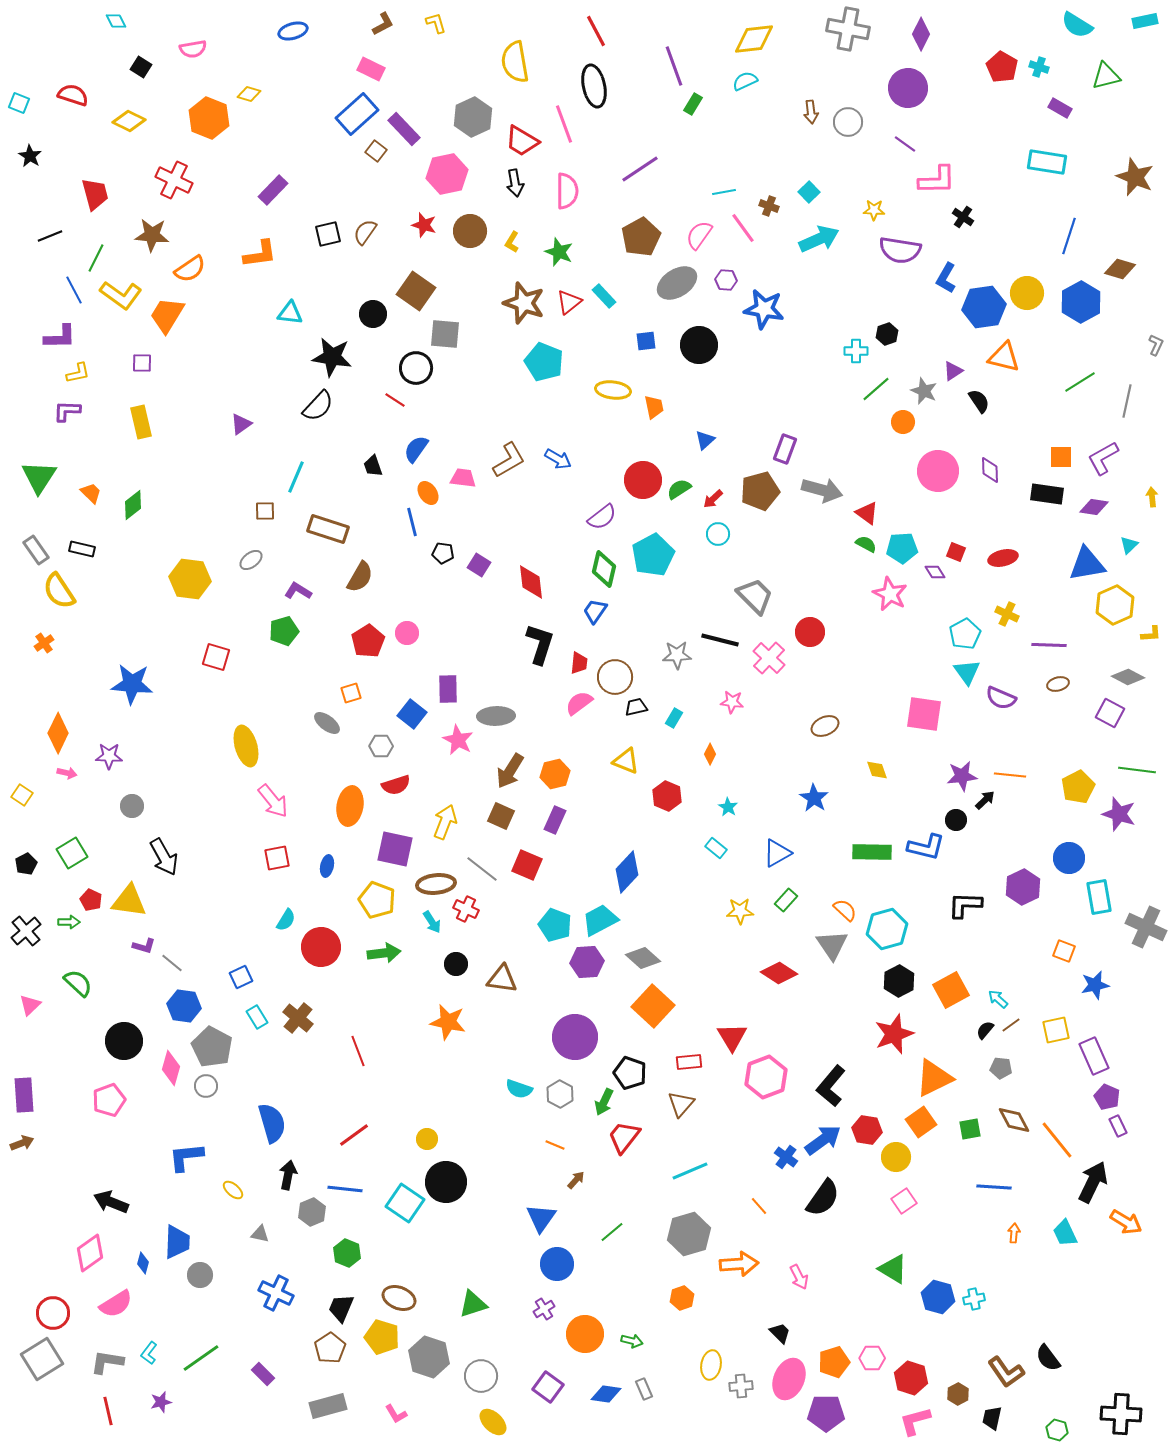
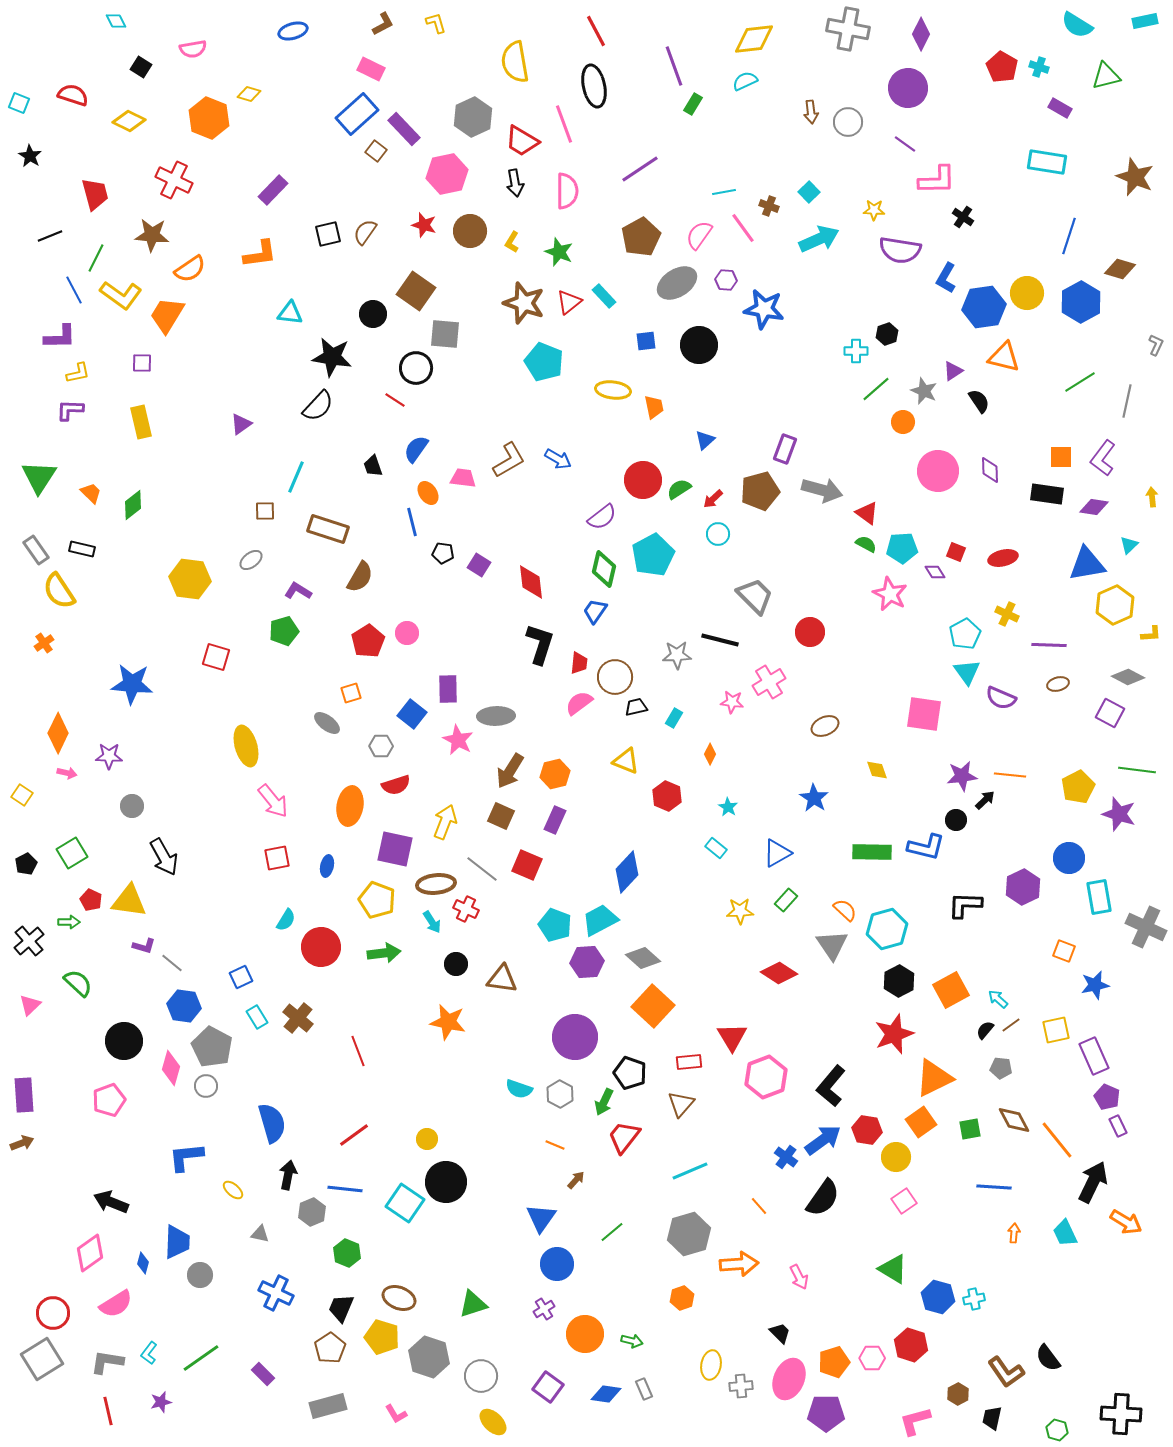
purple L-shape at (67, 411): moved 3 px right, 1 px up
purple L-shape at (1103, 458): rotated 24 degrees counterclockwise
pink cross at (769, 658): moved 24 px down; rotated 16 degrees clockwise
black cross at (26, 931): moved 3 px right, 10 px down
red hexagon at (911, 1378): moved 33 px up
